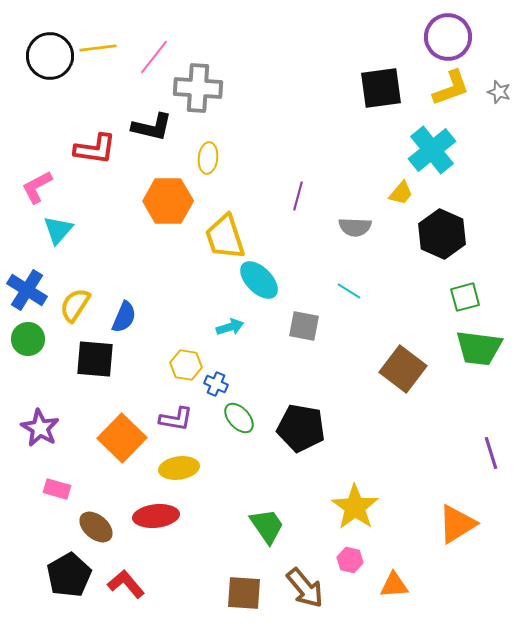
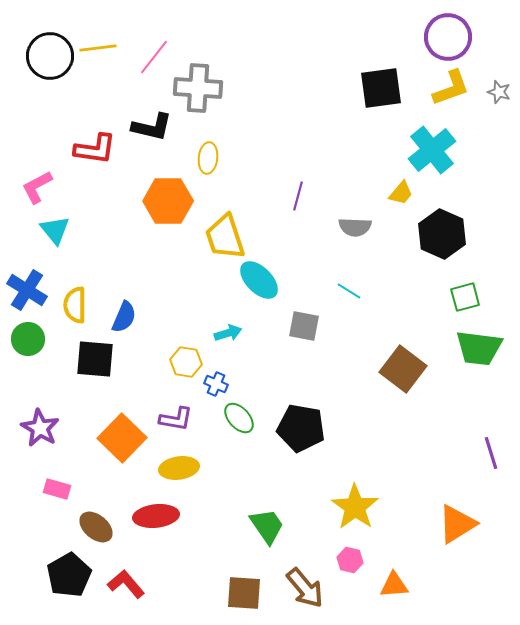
cyan triangle at (58, 230): moved 3 px left; rotated 20 degrees counterclockwise
yellow semicircle at (75, 305): rotated 33 degrees counterclockwise
cyan arrow at (230, 327): moved 2 px left, 6 px down
yellow hexagon at (186, 365): moved 3 px up
